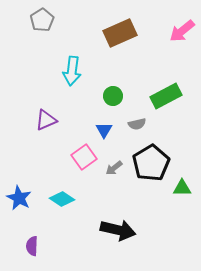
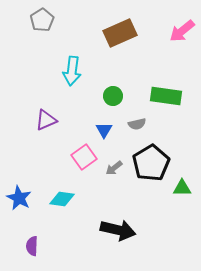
green rectangle: rotated 36 degrees clockwise
cyan diamond: rotated 25 degrees counterclockwise
